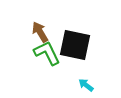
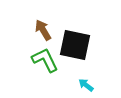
brown arrow: moved 3 px right, 2 px up
green L-shape: moved 2 px left, 7 px down
